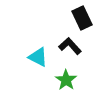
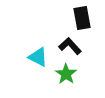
black rectangle: rotated 15 degrees clockwise
green star: moved 6 px up
